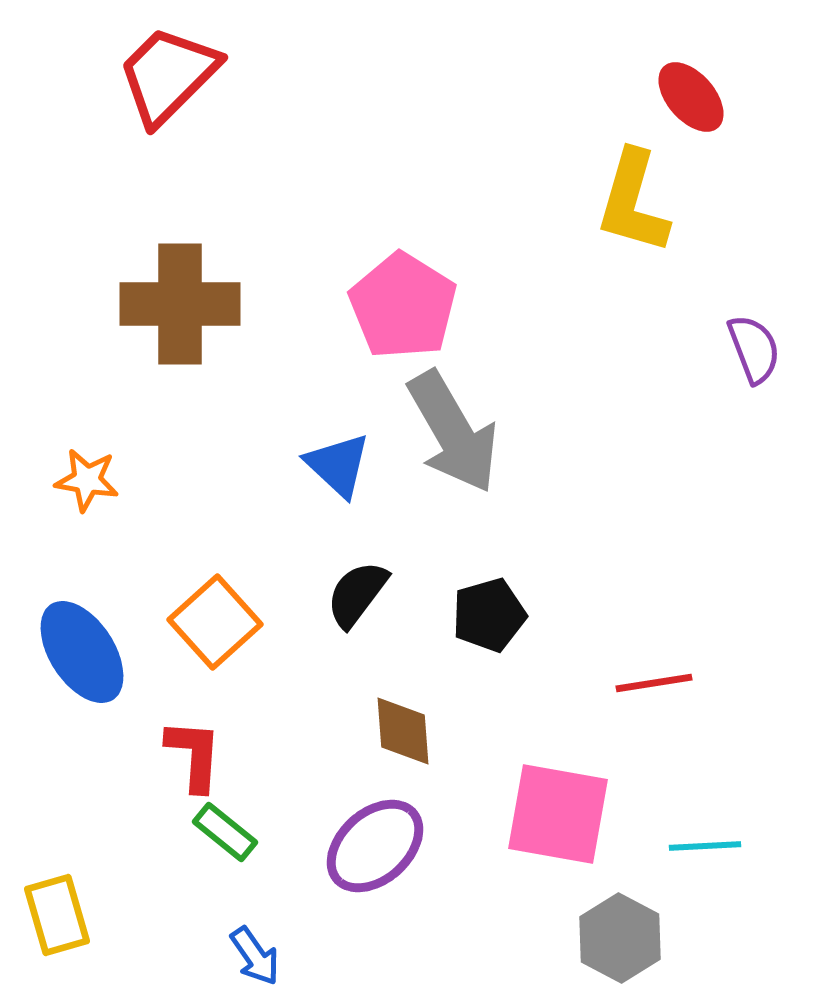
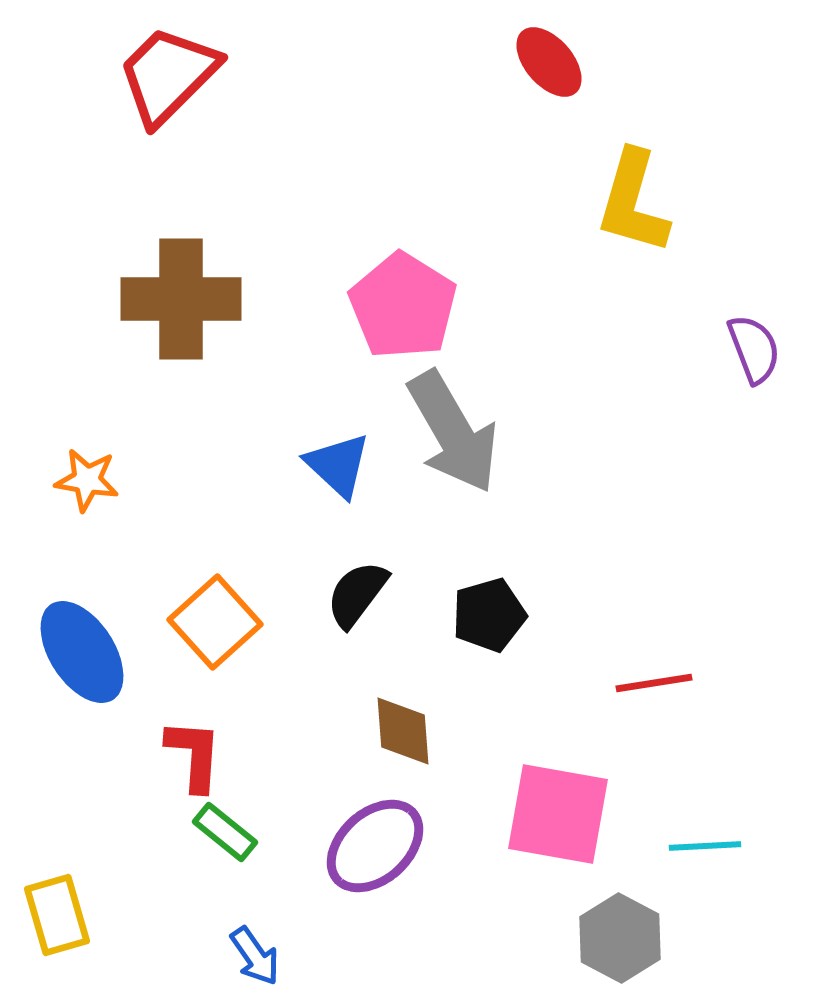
red ellipse: moved 142 px left, 35 px up
brown cross: moved 1 px right, 5 px up
